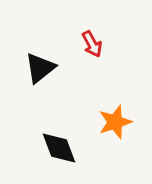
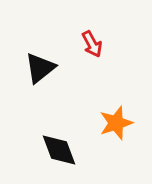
orange star: moved 1 px right, 1 px down
black diamond: moved 2 px down
